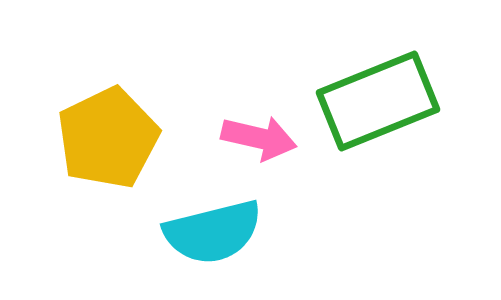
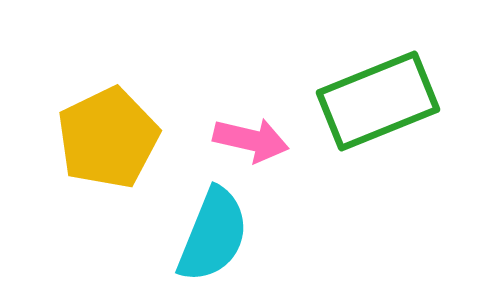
pink arrow: moved 8 px left, 2 px down
cyan semicircle: moved 3 px down; rotated 54 degrees counterclockwise
